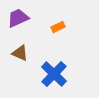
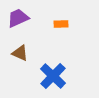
orange rectangle: moved 3 px right, 3 px up; rotated 24 degrees clockwise
blue cross: moved 1 px left, 2 px down
